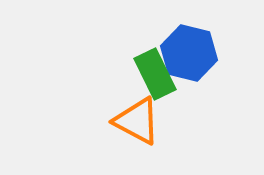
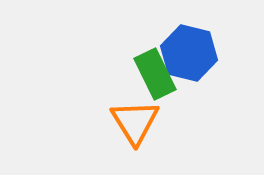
orange triangle: moved 2 px left, 1 px down; rotated 30 degrees clockwise
